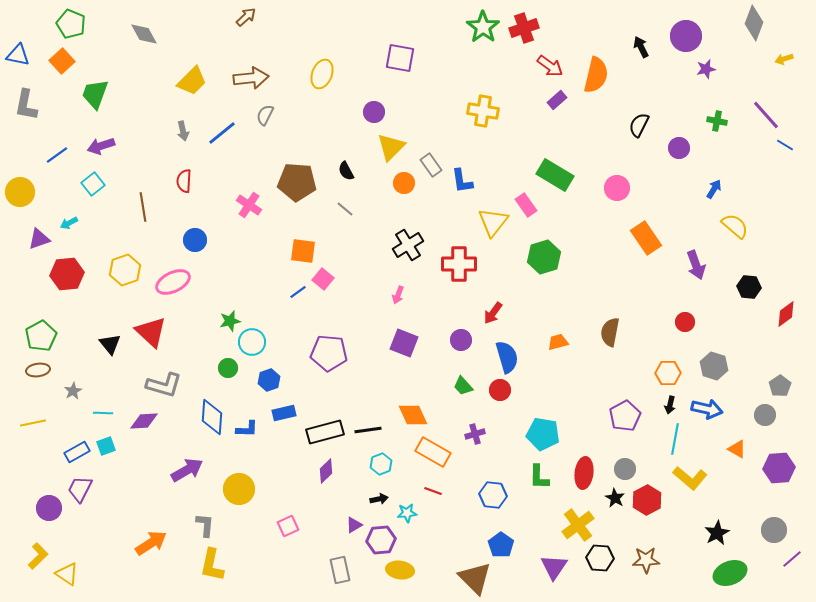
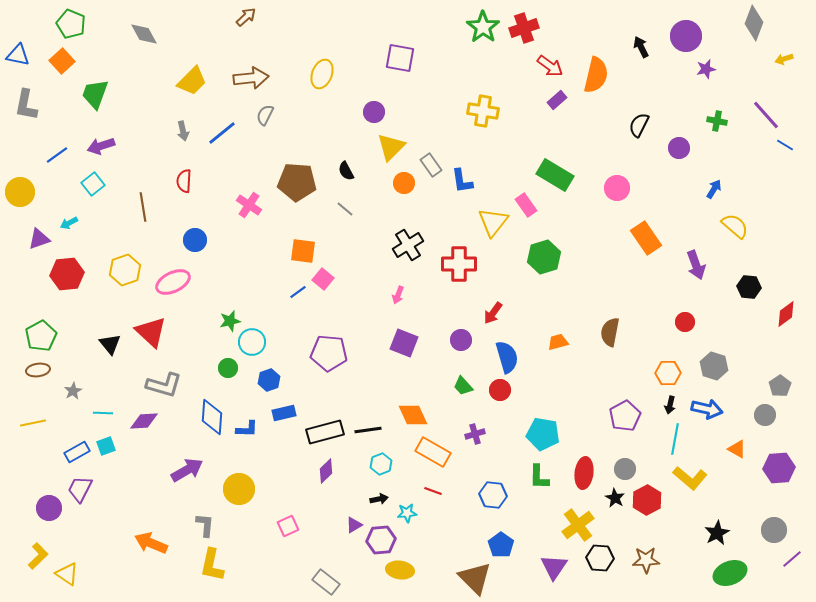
orange arrow at (151, 543): rotated 124 degrees counterclockwise
gray rectangle at (340, 570): moved 14 px left, 12 px down; rotated 40 degrees counterclockwise
